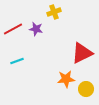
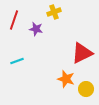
red line: moved 1 px right, 9 px up; rotated 42 degrees counterclockwise
orange star: rotated 24 degrees clockwise
